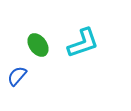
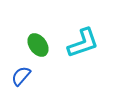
blue semicircle: moved 4 px right
